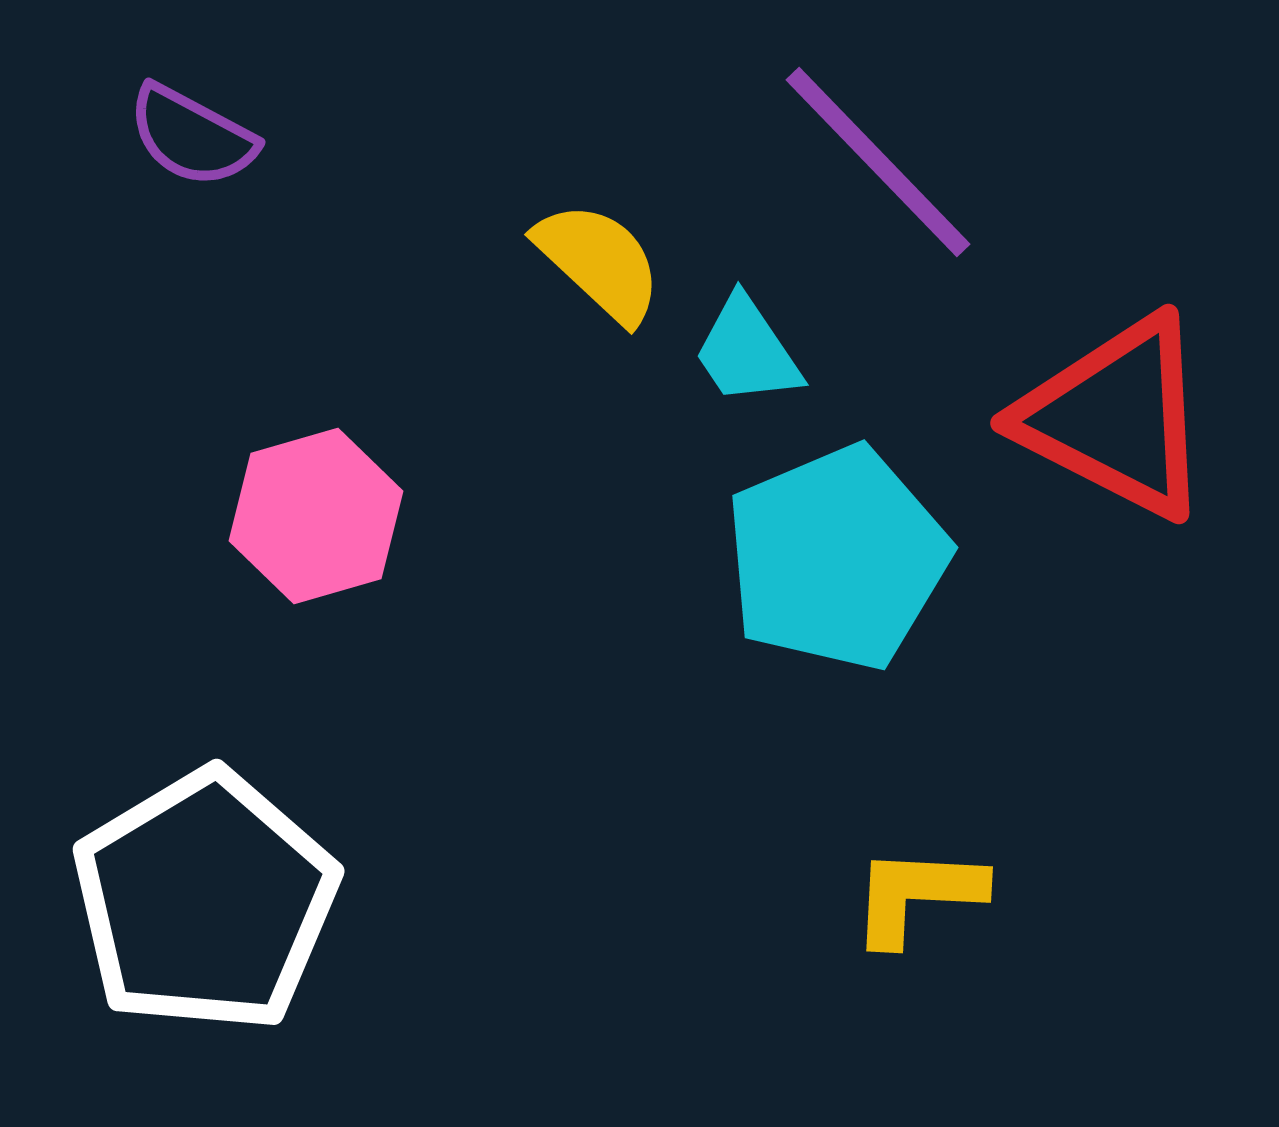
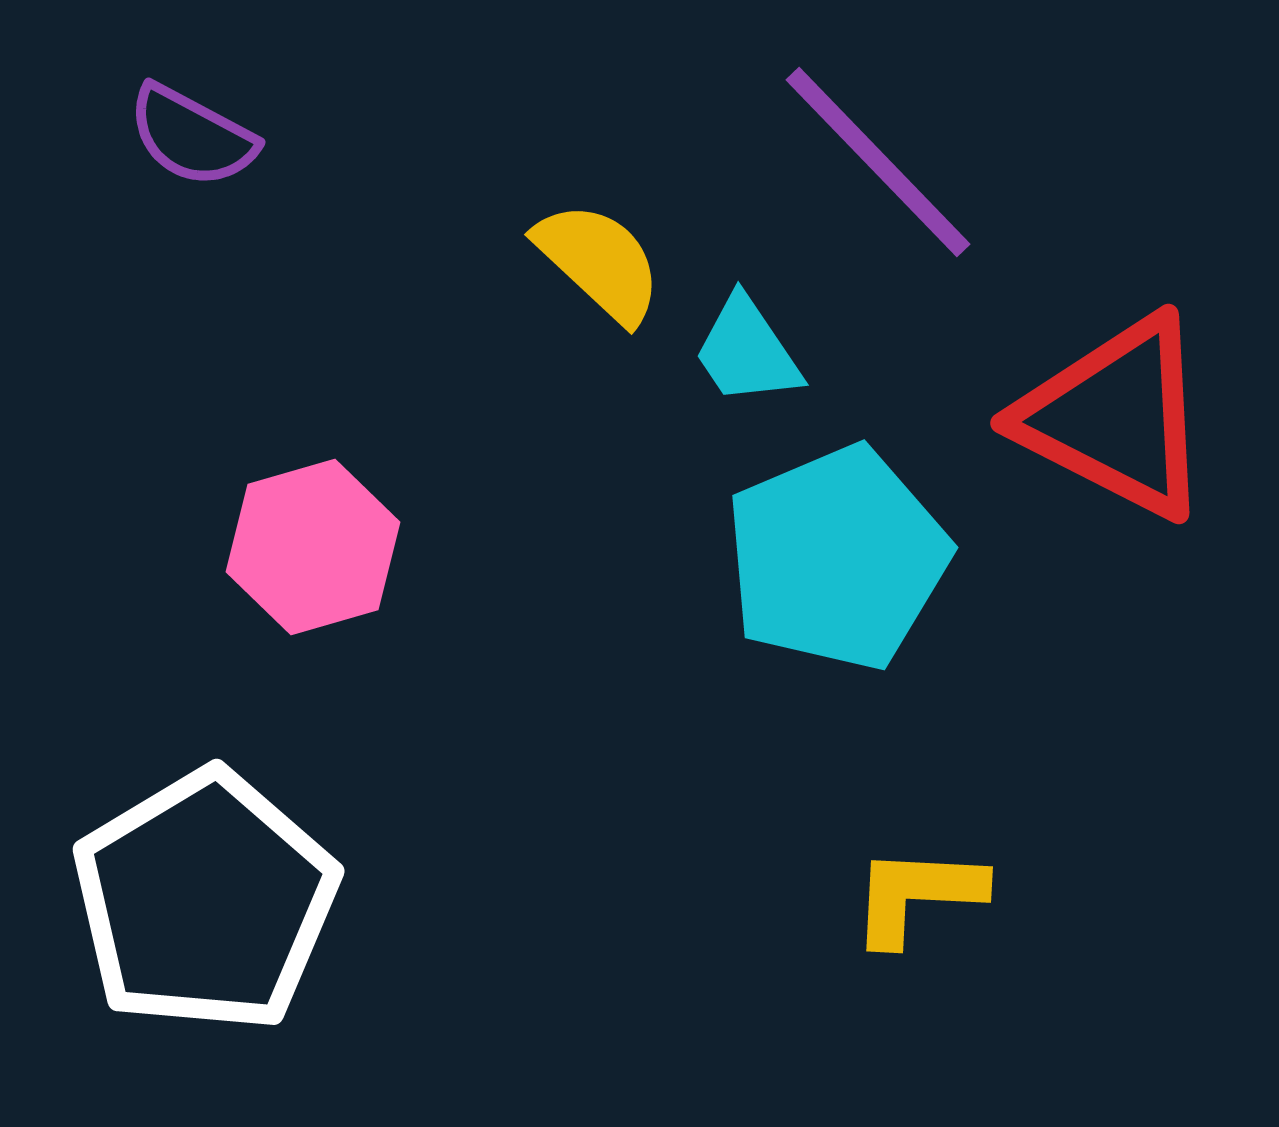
pink hexagon: moved 3 px left, 31 px down
